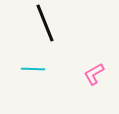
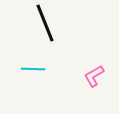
pink L-shape: moved 2 px down
